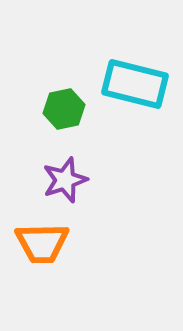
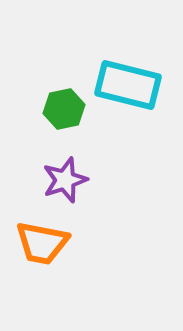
cyan rectangle: moved 7 px left, 1 px down
orange trapezoid: rotated 12 degrees clockwise
